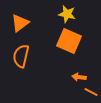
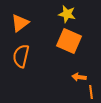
orange line: rotated 56 degrees clockwise
